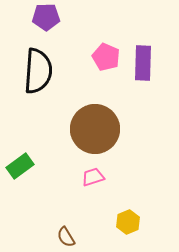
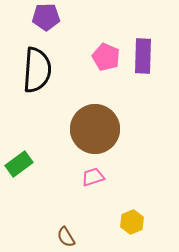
purple rectangle: moved 7 px up
black semicircle: moved 1 px left, 1 px up
green rectangle: moved 1 px left, 2 px up
yellow hexagon: moved 4 px right
